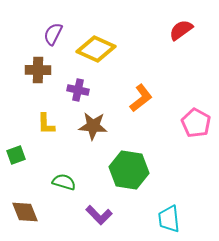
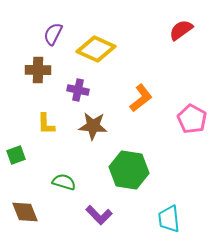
pink pentagon: moved 4 px left, 4 px up
